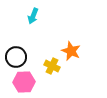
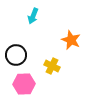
orange star: moved 11 px up
black circle: moved 2 px up
pink hexagon: moved 2 px down
